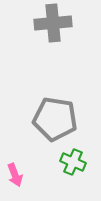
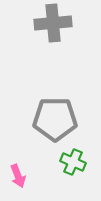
gray pentagon: rotated 9 degrees counterclockwise
pink arrow: moved 3 px right, 1 px down
